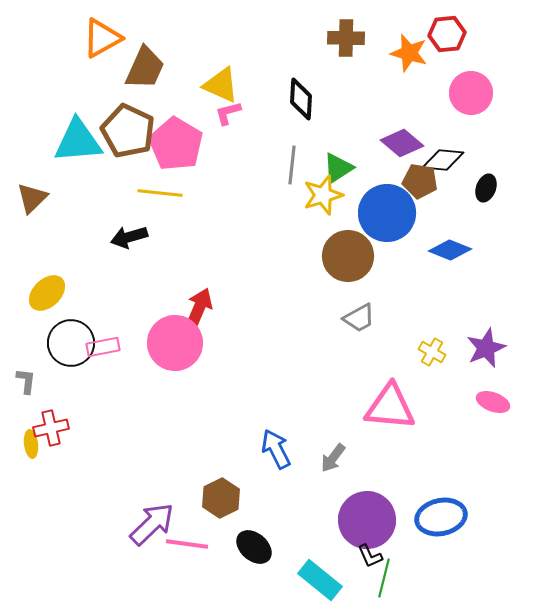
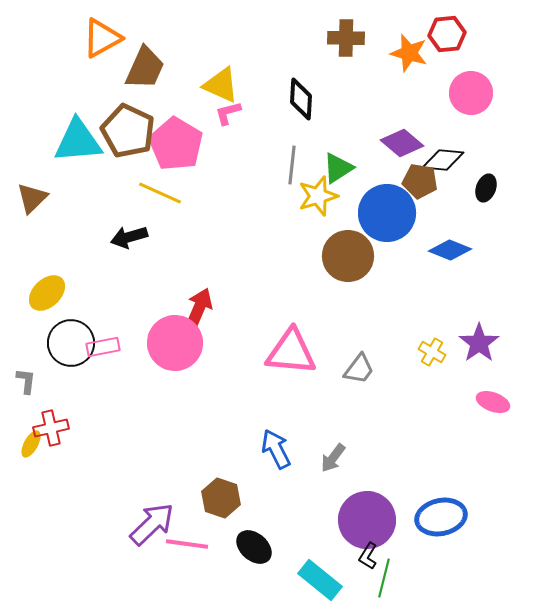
yellow line at (160, 193): rotated 18 degrees clockwise
yellow star at (323, 195): moved 5 px left, 1 px down
gray trapezoid at (359, 318): moved 51 px down; rotated 24 degrees counterclockwise
purple star at (486, 348): moved 7 px left, 5 px up; rotated 12 degrees counterclockwise
pink triangle at (390, 407): moved 99 px left, 55 px up
yellow ellipse at (31, 444): rotated 36 degrees clockwise
brown hexagon at (221, 498): rotated 15 degrees counterclockwise
black L-shape at (370, 556): moved 2 px left; rotated 56 degrees clockwise
